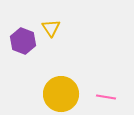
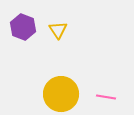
yellow triangle: moved 7 px right, 2 px down
purple hexagon: moved 14 px up
